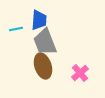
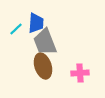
blue trapezoid: moved 3 px left, 3 px down
cyan line: rotated 32 degrees counterclockwise
pink cross: rotated 36 degrees clockwise
